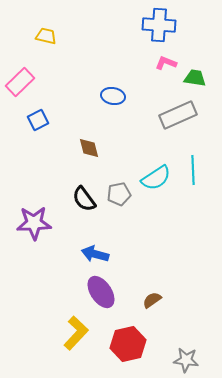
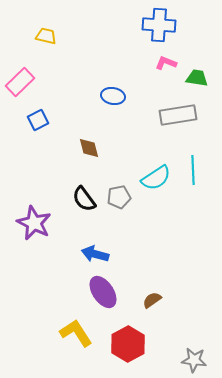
green trapezoid: moved 2 px right
gray rectangle: rotated 15 degrees clockwise
gray pentagon: moved 3 px down
purple star: rotated 28 degrees clockwise
purple ellipse: moved 2 px right
yellow L-shape: rotated 76 degrees counterclockwise
red hexagon: rotated 16 degrees counterclockwise
gray star: moved 8 px right
